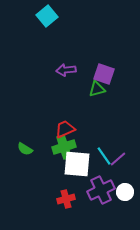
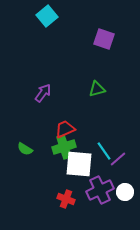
purple arrow: moved 23 px left, 23 px down; rotated 132 degrees clockwise
purple square: moved 35 px up
cyan line: moved 5 px up
white square: moved 2 px right
purple cross: moved 1 px left
red cross: rotated 36 degrees clockwise
